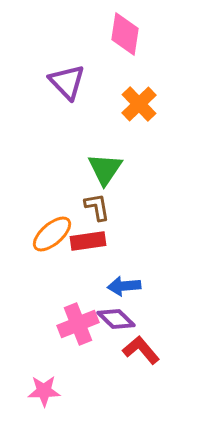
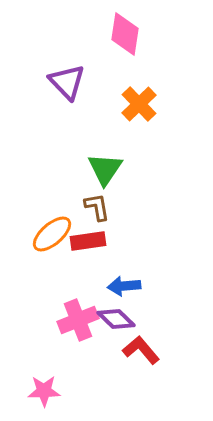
pink cross: moved 4 px up
